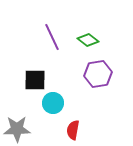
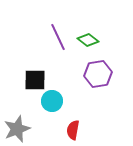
purple line: moved 6 px right
cyan circle: moved 1 px left, 2 px up
gray star: rotated 20 degrees counterclockwise
